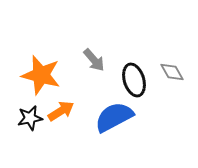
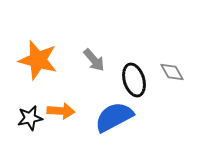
orange star: moved 3 px left, 15 px up
orange arrow: rotated 36 degrees clockwise
